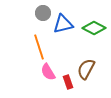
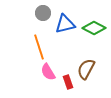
blue triangle: moved 2 px right
